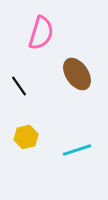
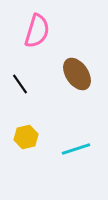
pink semicircle: moved 4 px left, 2 px up
black line: moved 1 px right, 2 px up
cyan line: moved 1 px left, 1 px up
